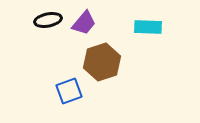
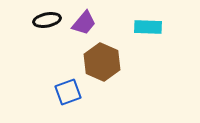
black ellipse: moved 1 px left
brown hexagon: rotated 18 degrees counterclockwise
blue square: moved 1 px left, 1 px down
